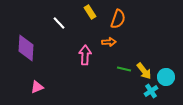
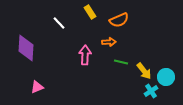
orange semicircle: moved 1 px right, 1 px down; rotated 48 degrees clockwise
green line: moved 3 px left, 7 px up
